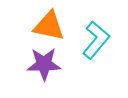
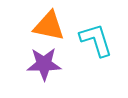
cyan L-shape: rotated 57 degrees counterclockwise
